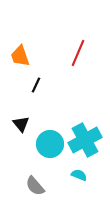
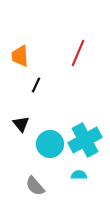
orange trapezoid: rotated 15 degrees clockwise
cyan semicircle: rotated 21 degrees counterclockwise
